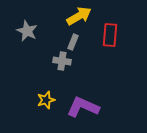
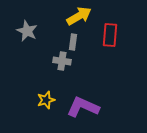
gray rectangle: rotated 14 degrees counterclockwise
